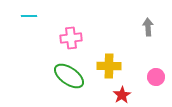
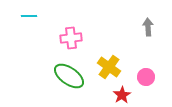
yellow cross: moved 1 px down; rotated 35 degrees clockwise
pink circle: moved 10 px left
